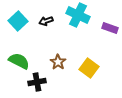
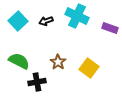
cyan cross: moved 1 px left, 1 px down
